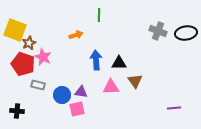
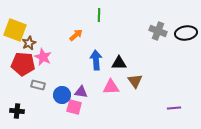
orange arrow: rotated 24 degrees counterclockwise
red pentagon: rotated 15 degrees counterclockwise
pink square: moved 3 px left, 2 px up; rotated 28 degrees clockwise
